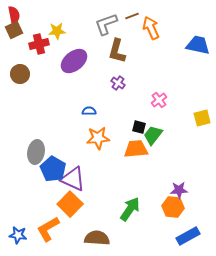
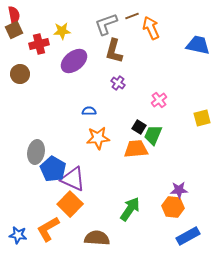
yellow star: moved 5 px right
brown L-shape: moved 3 px left
black square: rotated 16 degrees clockwise
green trapezoid: rotated 15 degrees counterclockwise
